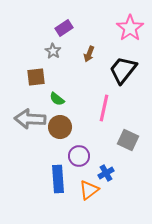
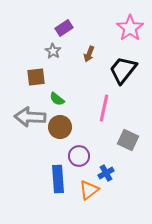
gray arrow: moved 2 px up
